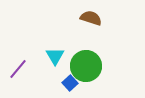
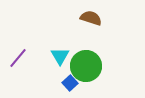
cyan triangle: moved 5 px right
purple line: moved 11 px up
